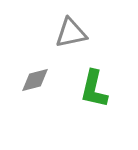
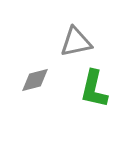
gray triangle: moved 5 px right, 9 px down
